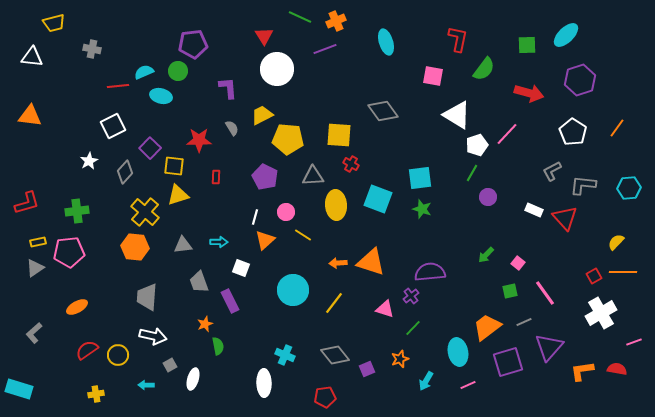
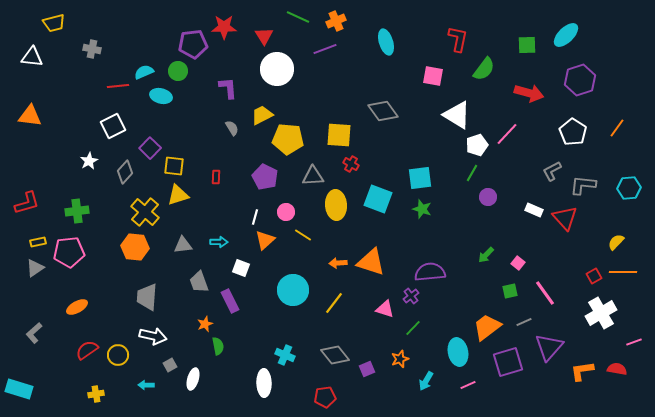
green line at (300, 17): moved 2 px left
red star at (199, 140): moved 25 px right, 113 px up
